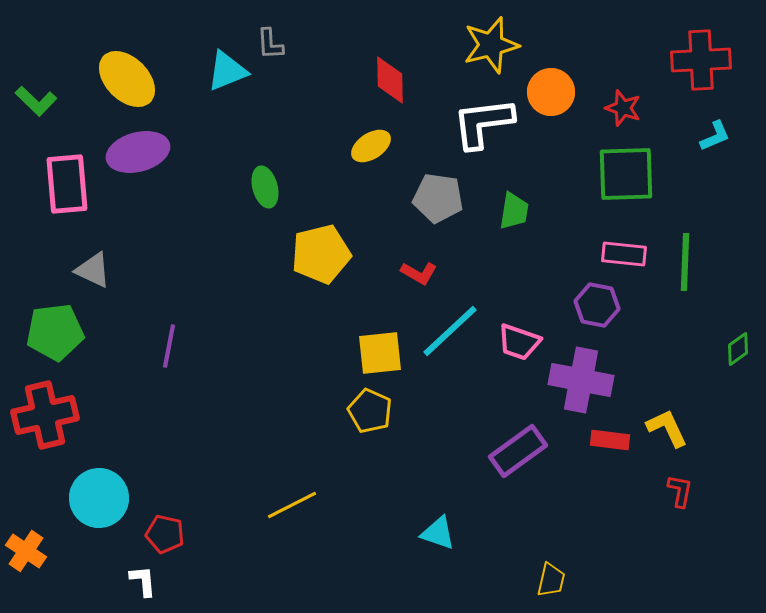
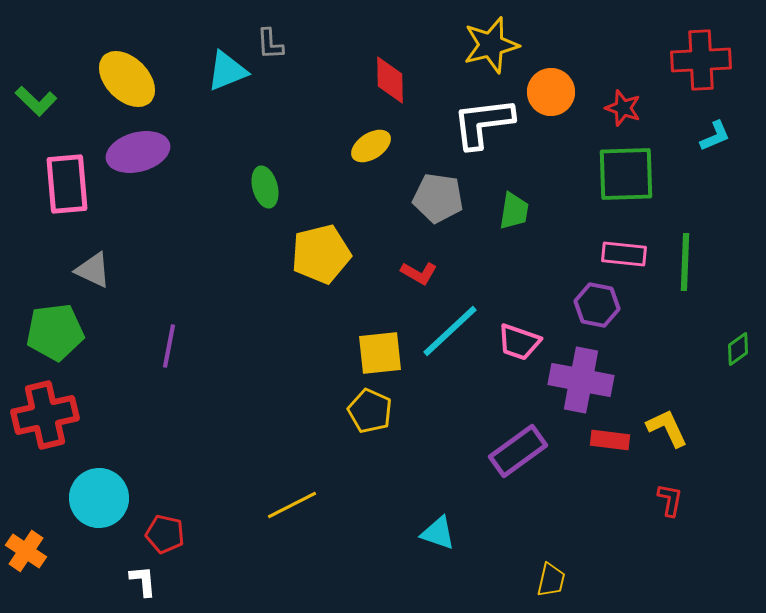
red L-shape at (680, 491): moved 10 px left, 9 px down
